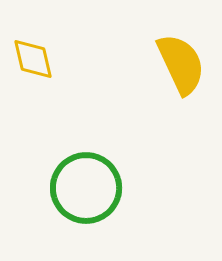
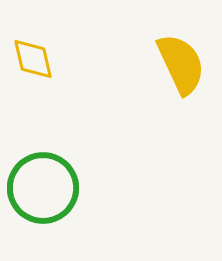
green circle: moved 43 px left
